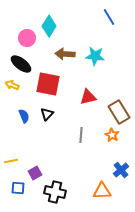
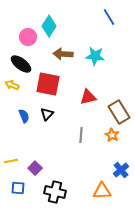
pink circle: moved 1 px right, 1 px up
brown arrow: moved 2 px left
purple square: moved 5 px up; rotated 16 degrees counterclockwise
